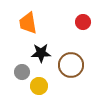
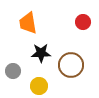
gray circle: moved 9 px left, 1 px up
